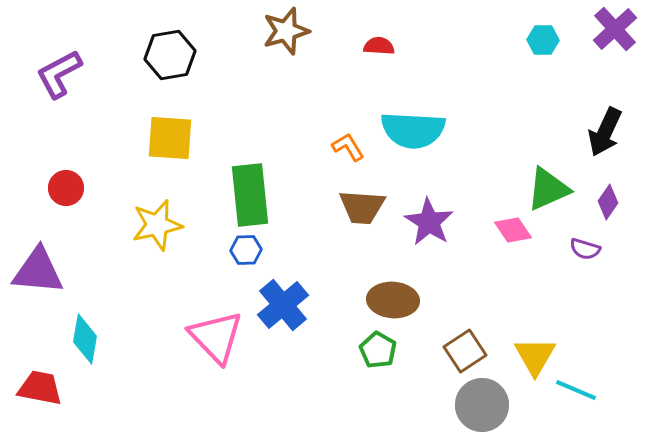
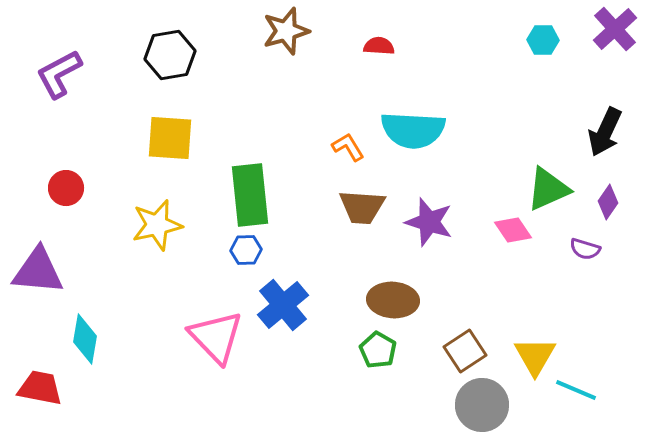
purple star: rotated 15 degrees counterclockwise
